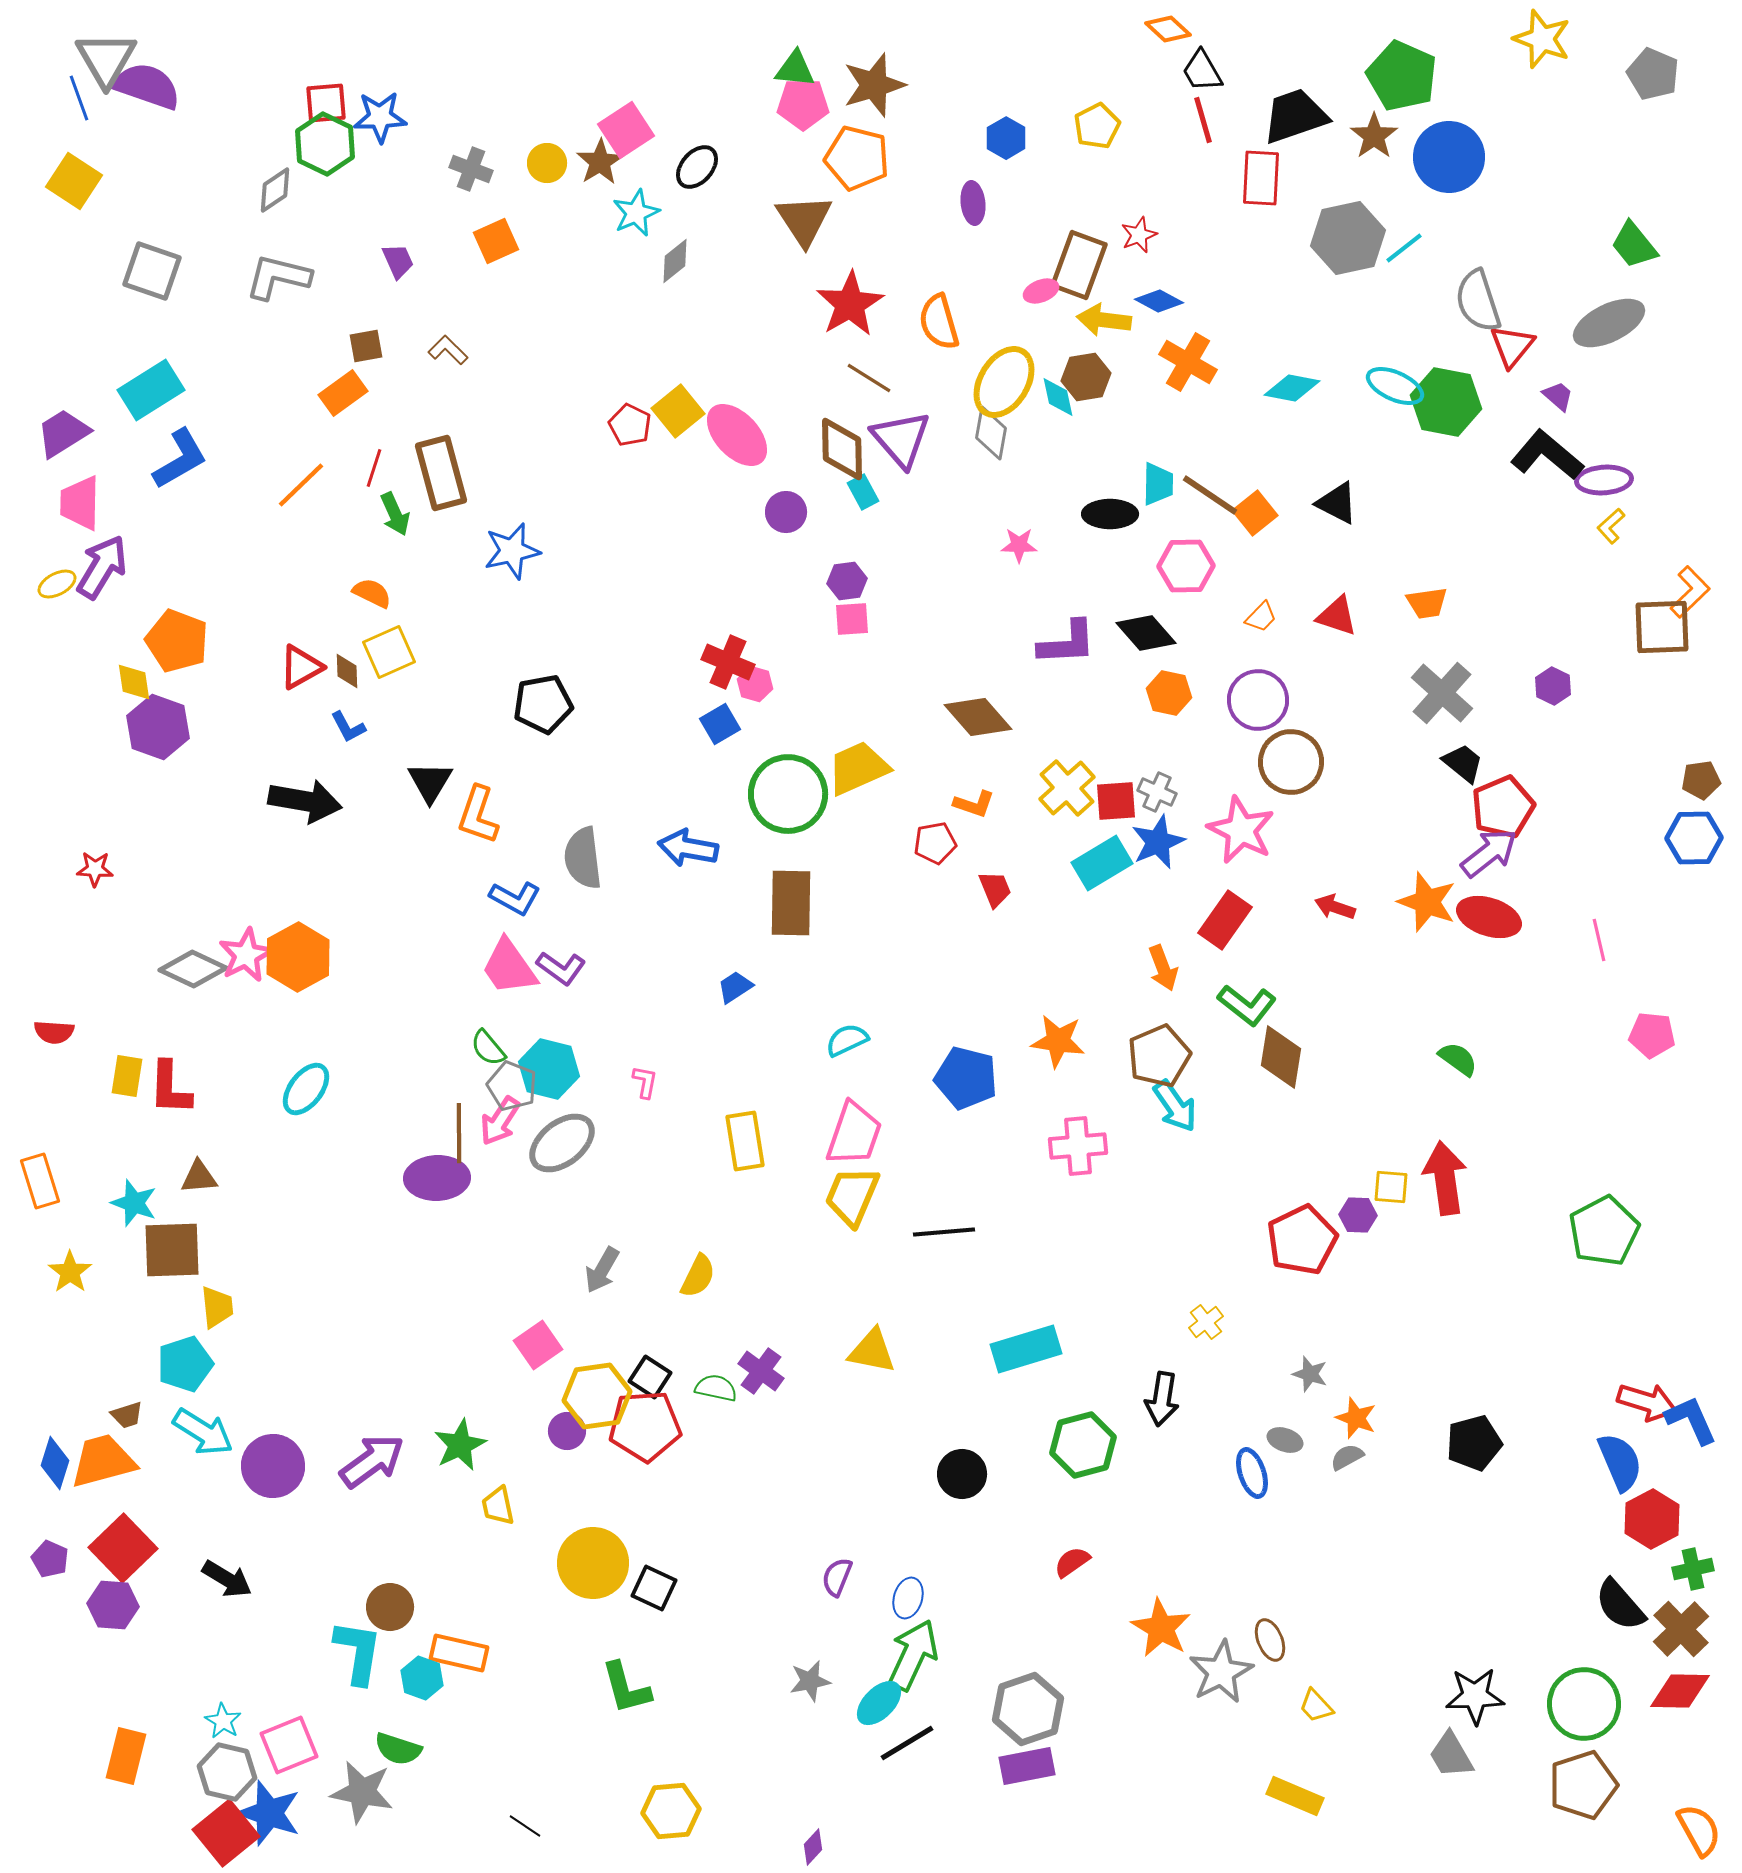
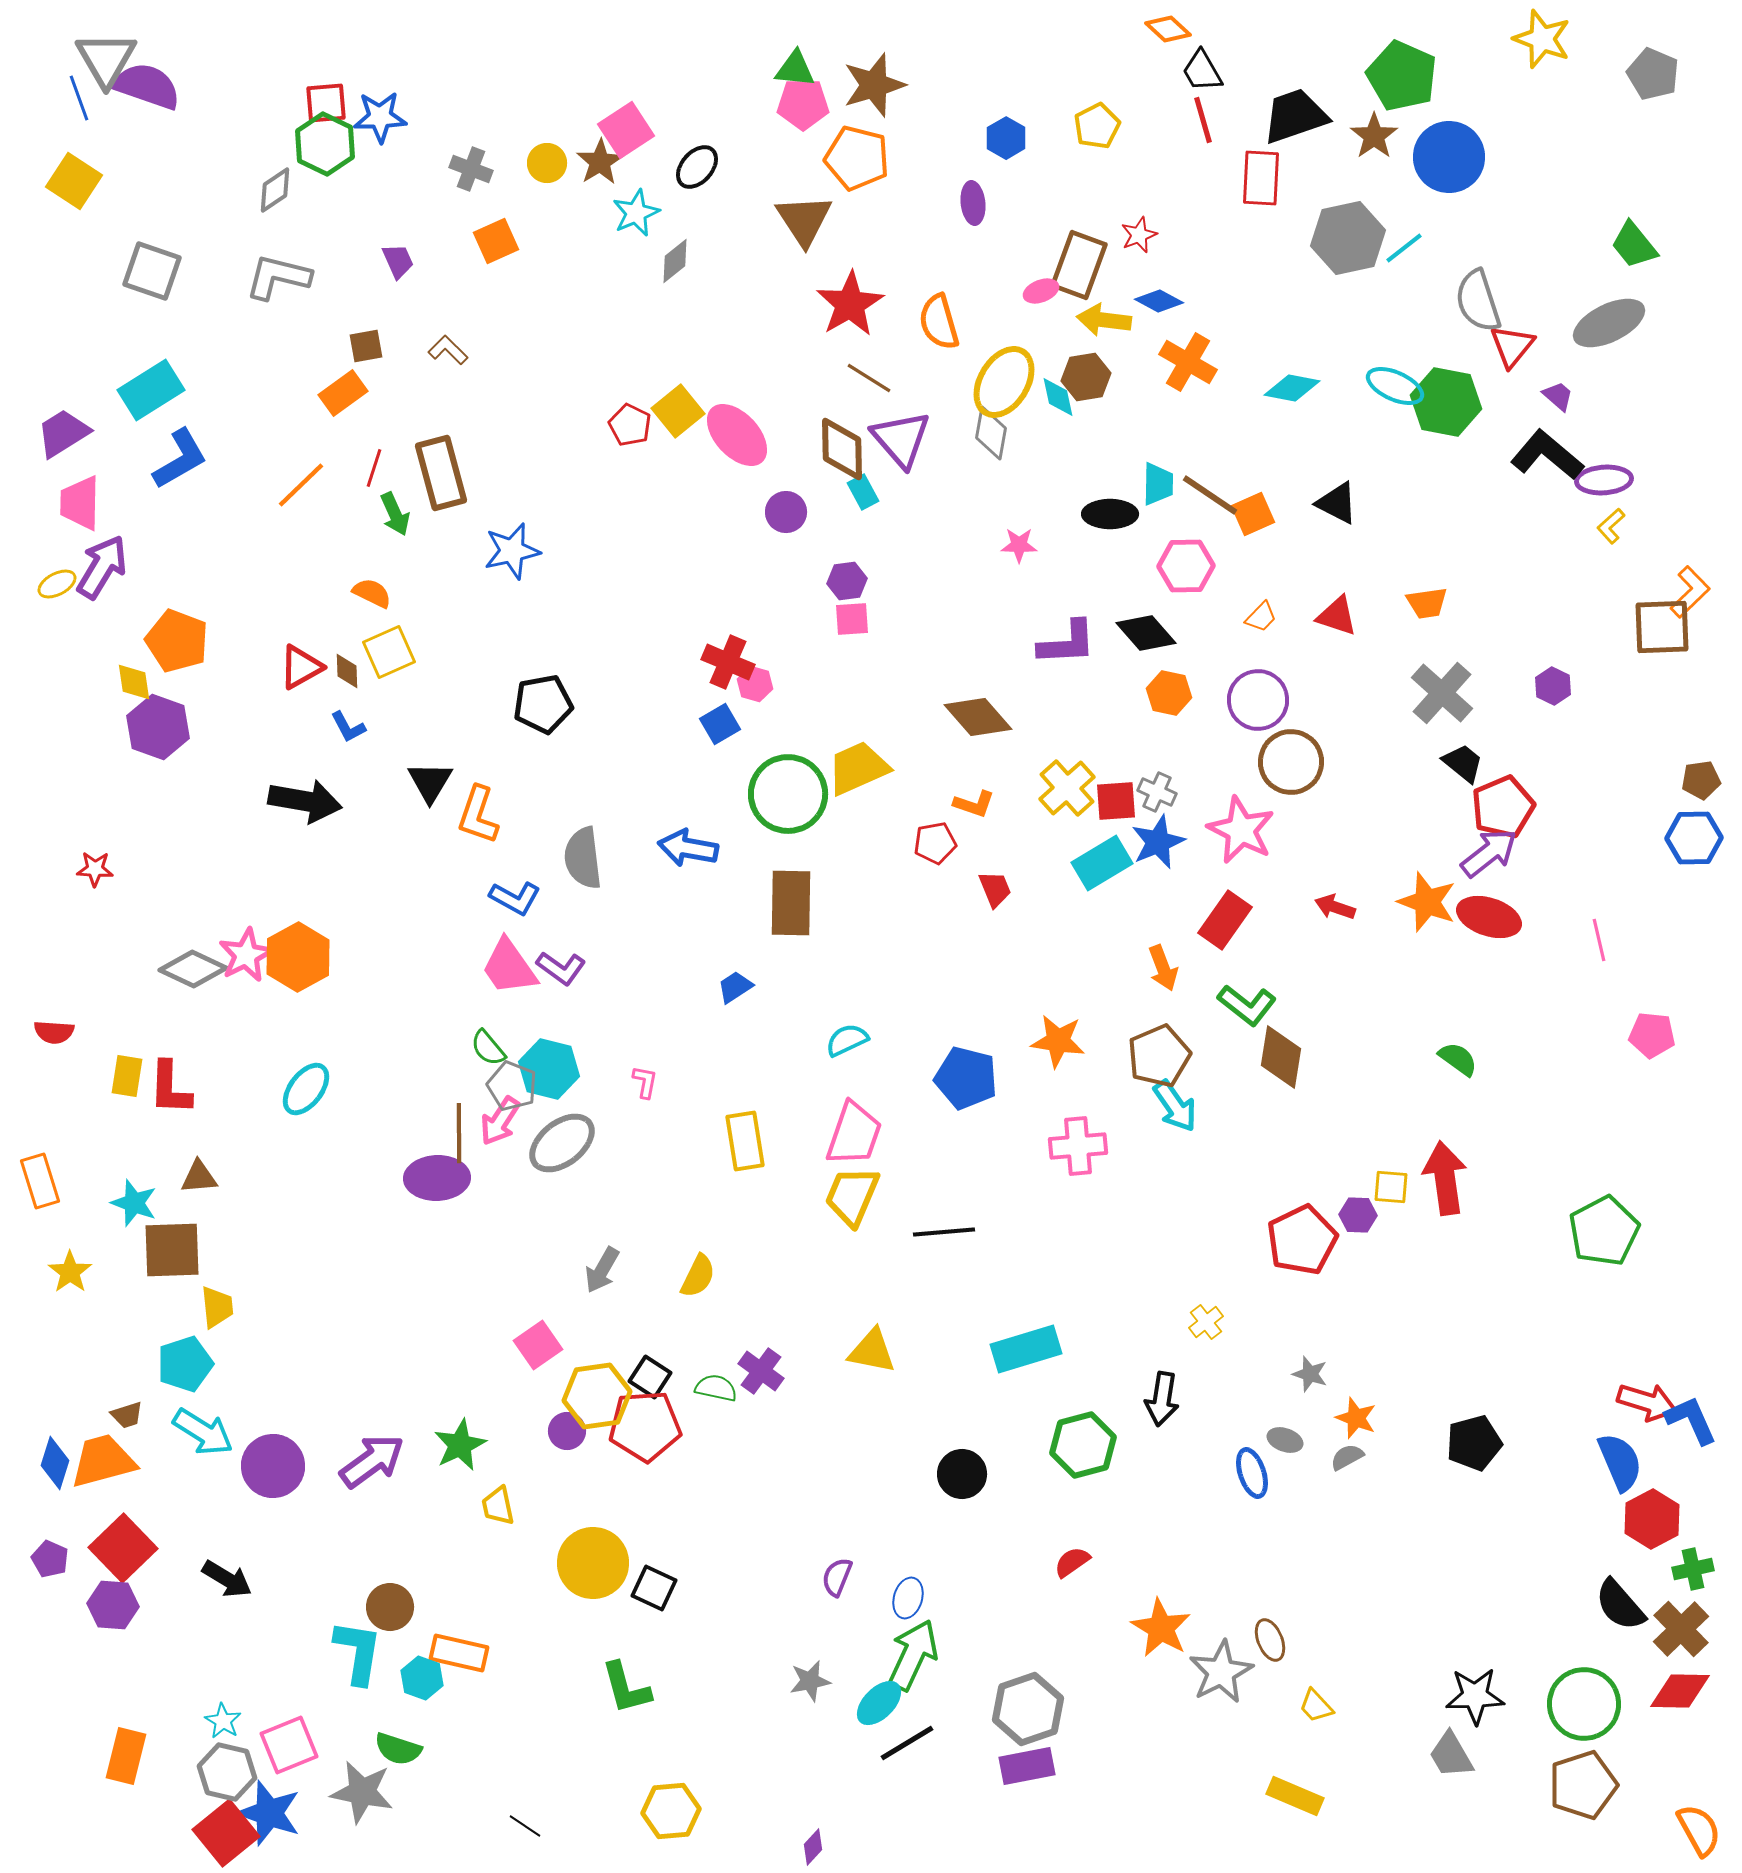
orange square at (1255, 513): moved 2 px left, 1 px down; rotated 15 degrees clockwise
